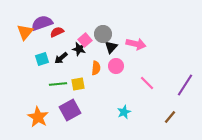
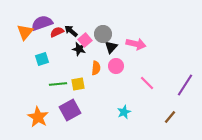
black arrow: moved 10 px right, 27 px up; rotated 80 degrees clockwise
